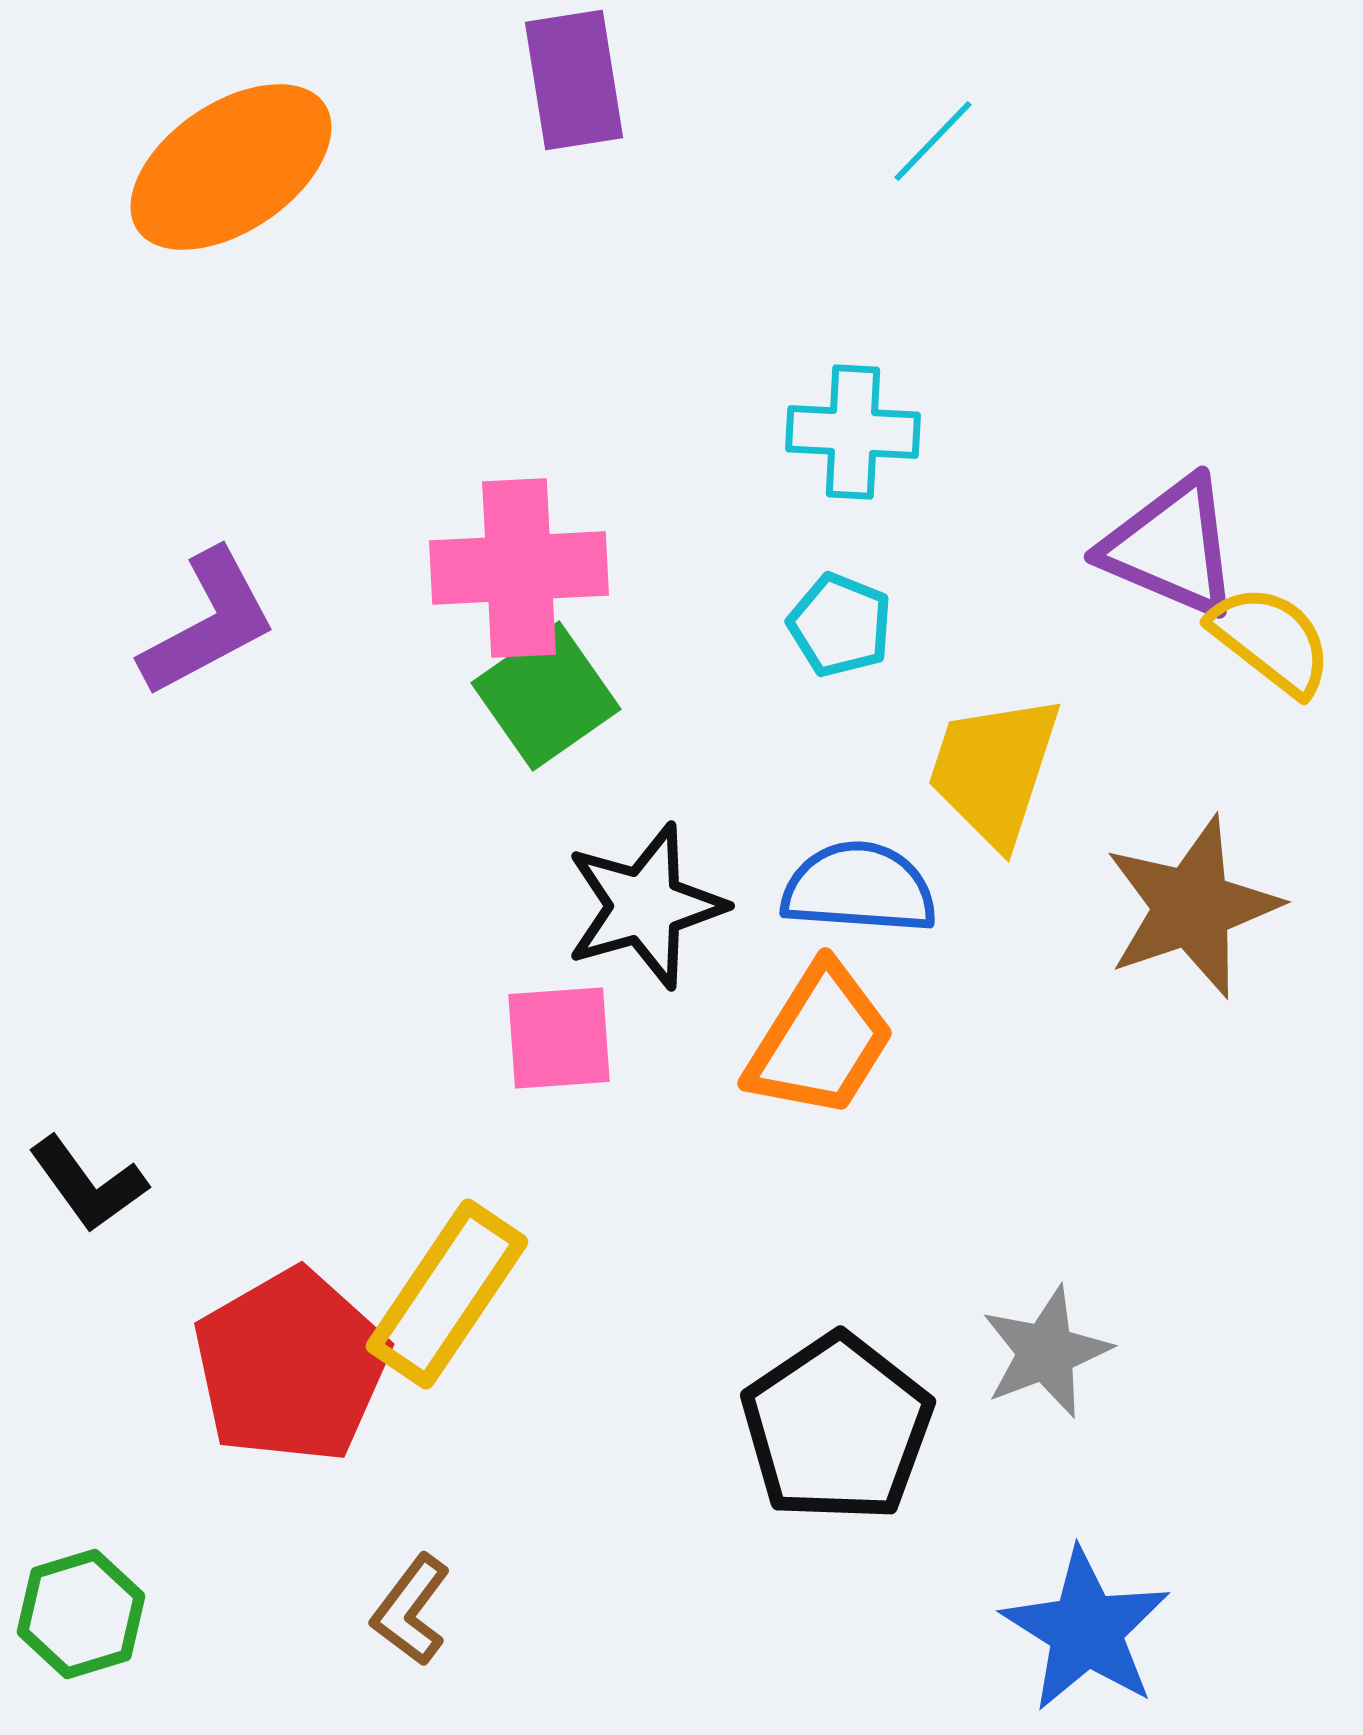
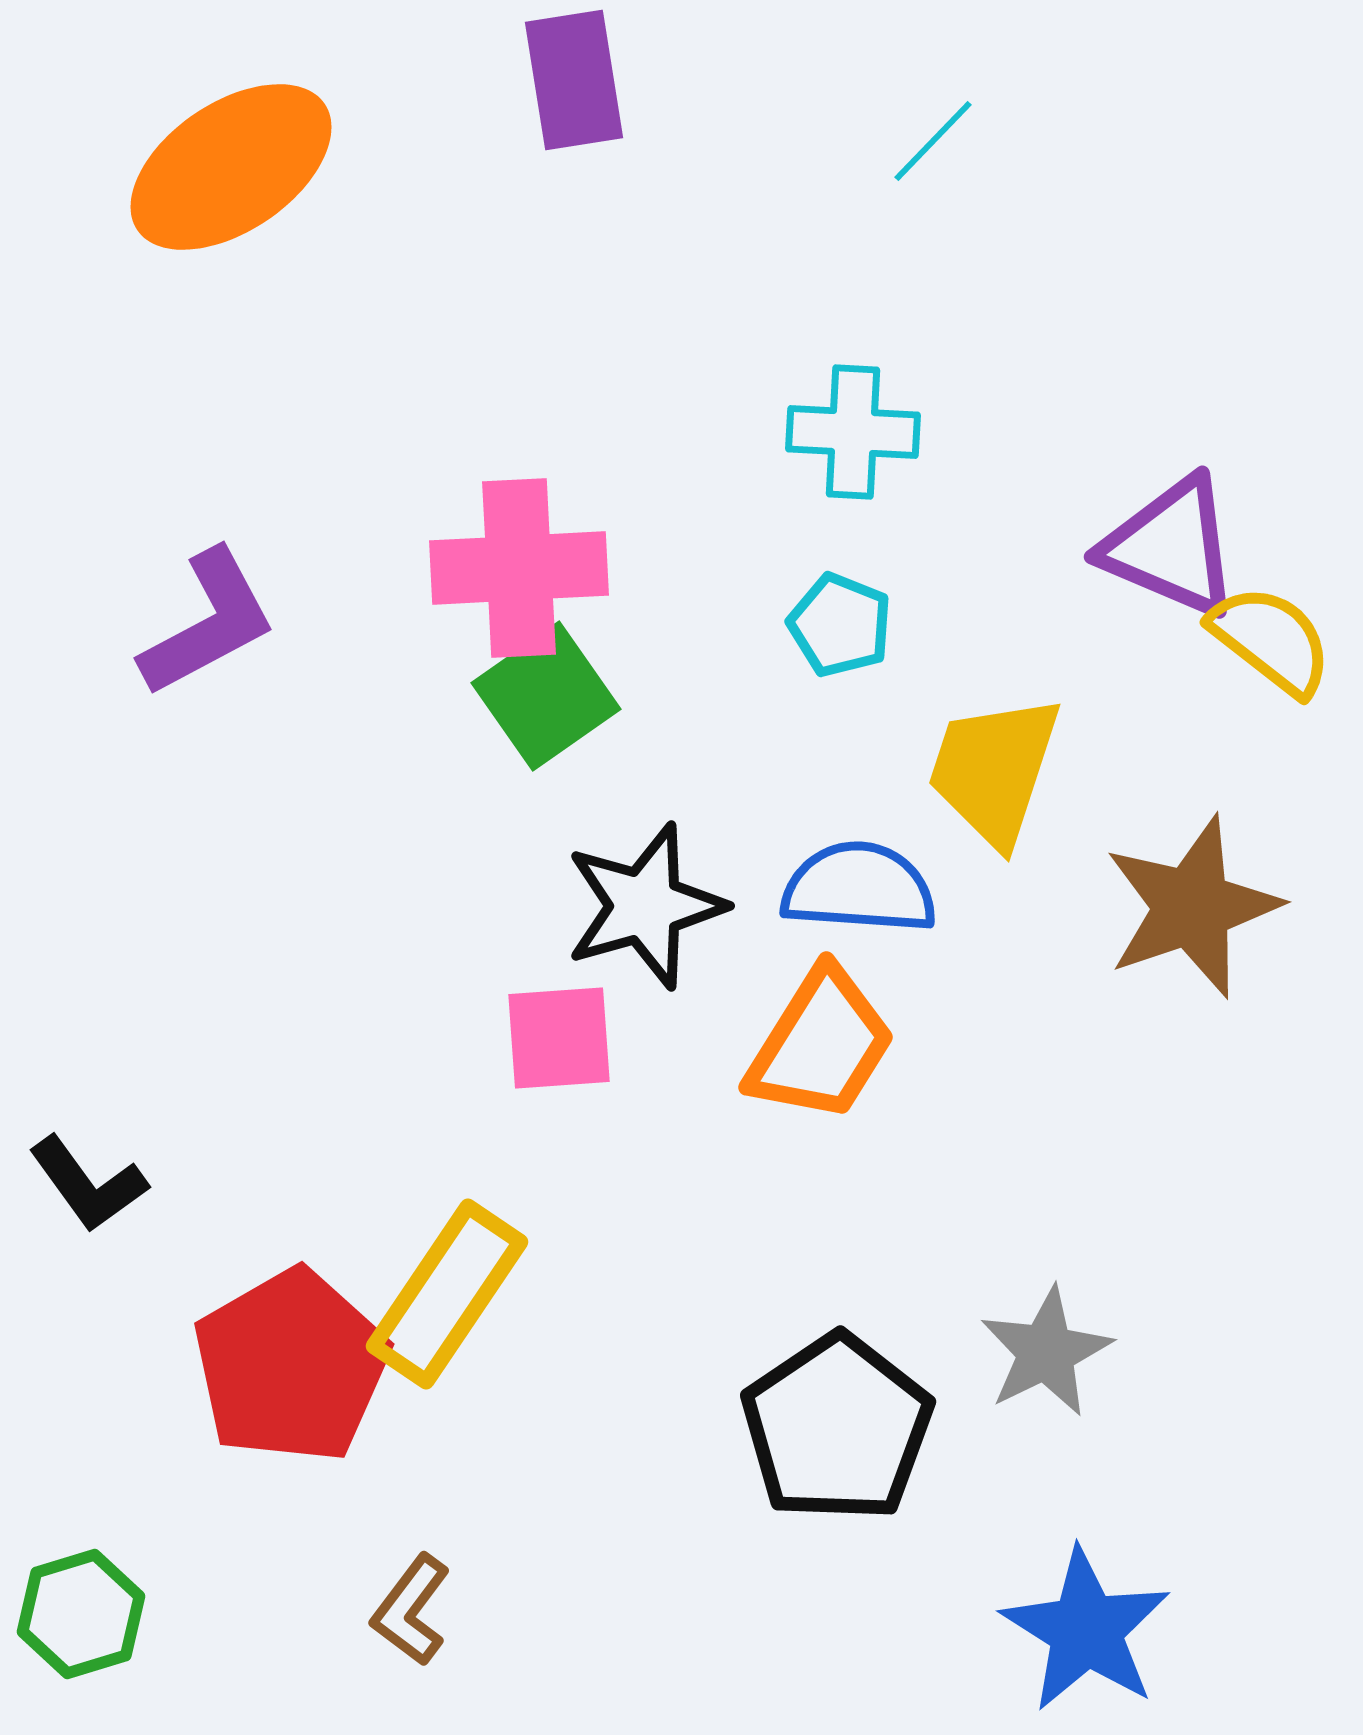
orange trapezoid: moved 1 px right, 4 px down
gray star: rotated 5 degrees counterclockwise
